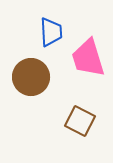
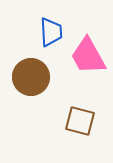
pink trapezoid: moved 2 px up; rotated 12 degrees counterclockwise
brown square: rotated 12 degrees counterclockwise
